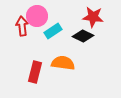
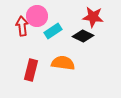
red rectangle: moved 4 px left, 2 px up
